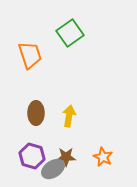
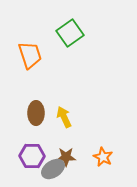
yellow arrow: moved 5 px left, 1 px down; rotated 35 degrees counterclockwise
purple hexagon: rotated 15 degrees counterclockwise
